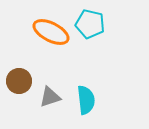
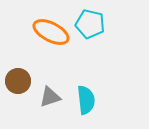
brown circle: moved 1 px left
